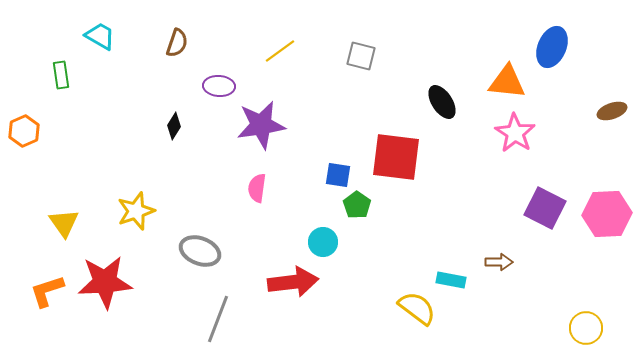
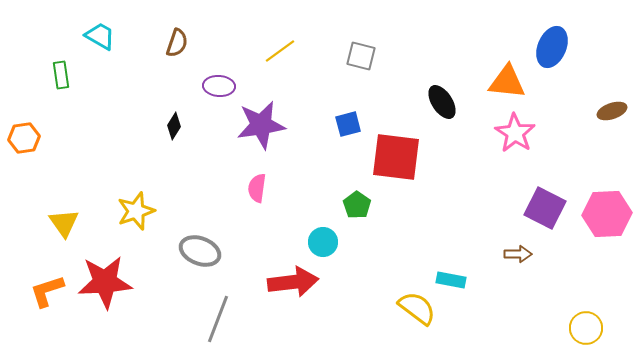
orange hexagon: moved 7 px down; rotated 16 degrees clockwise
blue square: moved 10 px right, 51 px up; rotated 24 degrees counterclockwise
brown arrow: moved 19 px right, 8 px up
